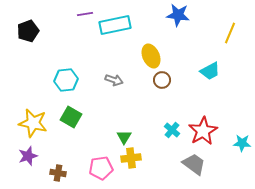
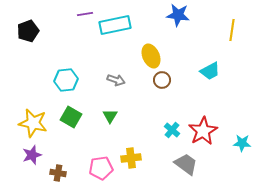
yellow line: moved 2 px right, 3 px up; rotated 15 degrees counterclockwise
gray arrow: moved 2 px right
green triangle: moved 14 px left, 21 px up
purple star: moved 4 px right, 1 px up
gray trapezoid: moved 8 px left
